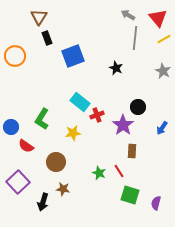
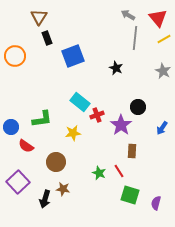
green L-shape: rotated 130 degrees counterclockwise
purple star: moved 2 px left
black arrow: moved 2 px right, 3 px up
